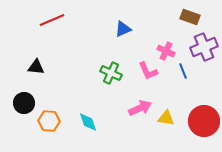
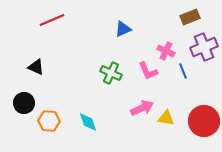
brown rectangle: rotated 42 degrees counterclockwise
black triangle: rotated 18 degrees clockwise
pink arrow: moved 2 px right
